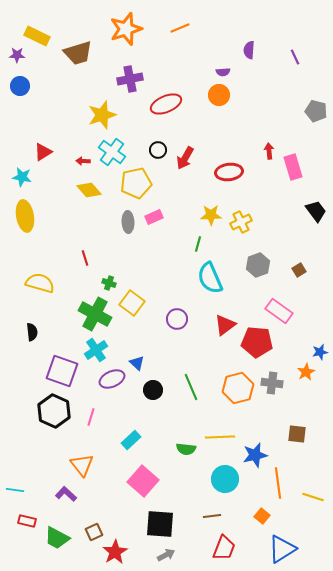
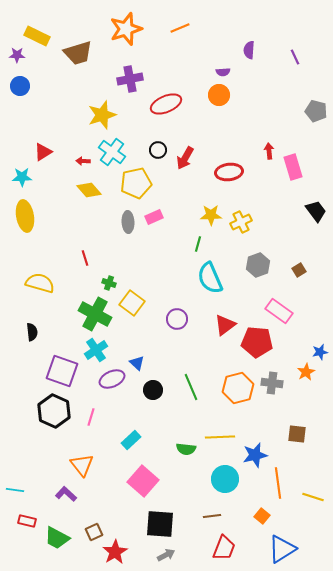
cyan star at (22, 177): rotated 12 degrees counterclockwise
